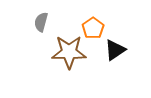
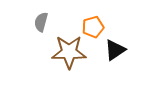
orange pentagon: moved 1 px up; rotated 20 degrees clockwise
